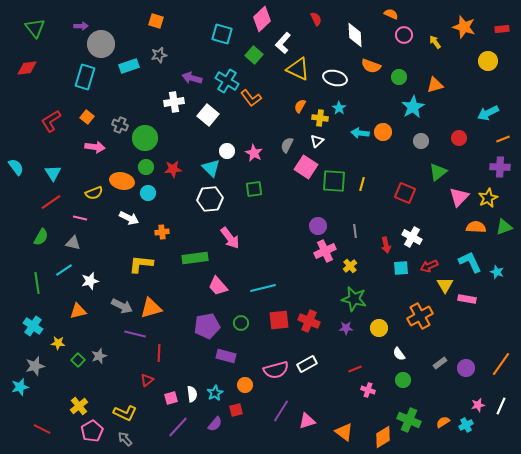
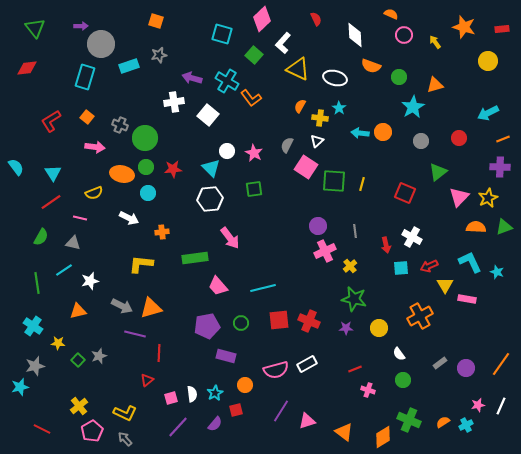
orange ellipse at (122, 181): moved 7 px up
